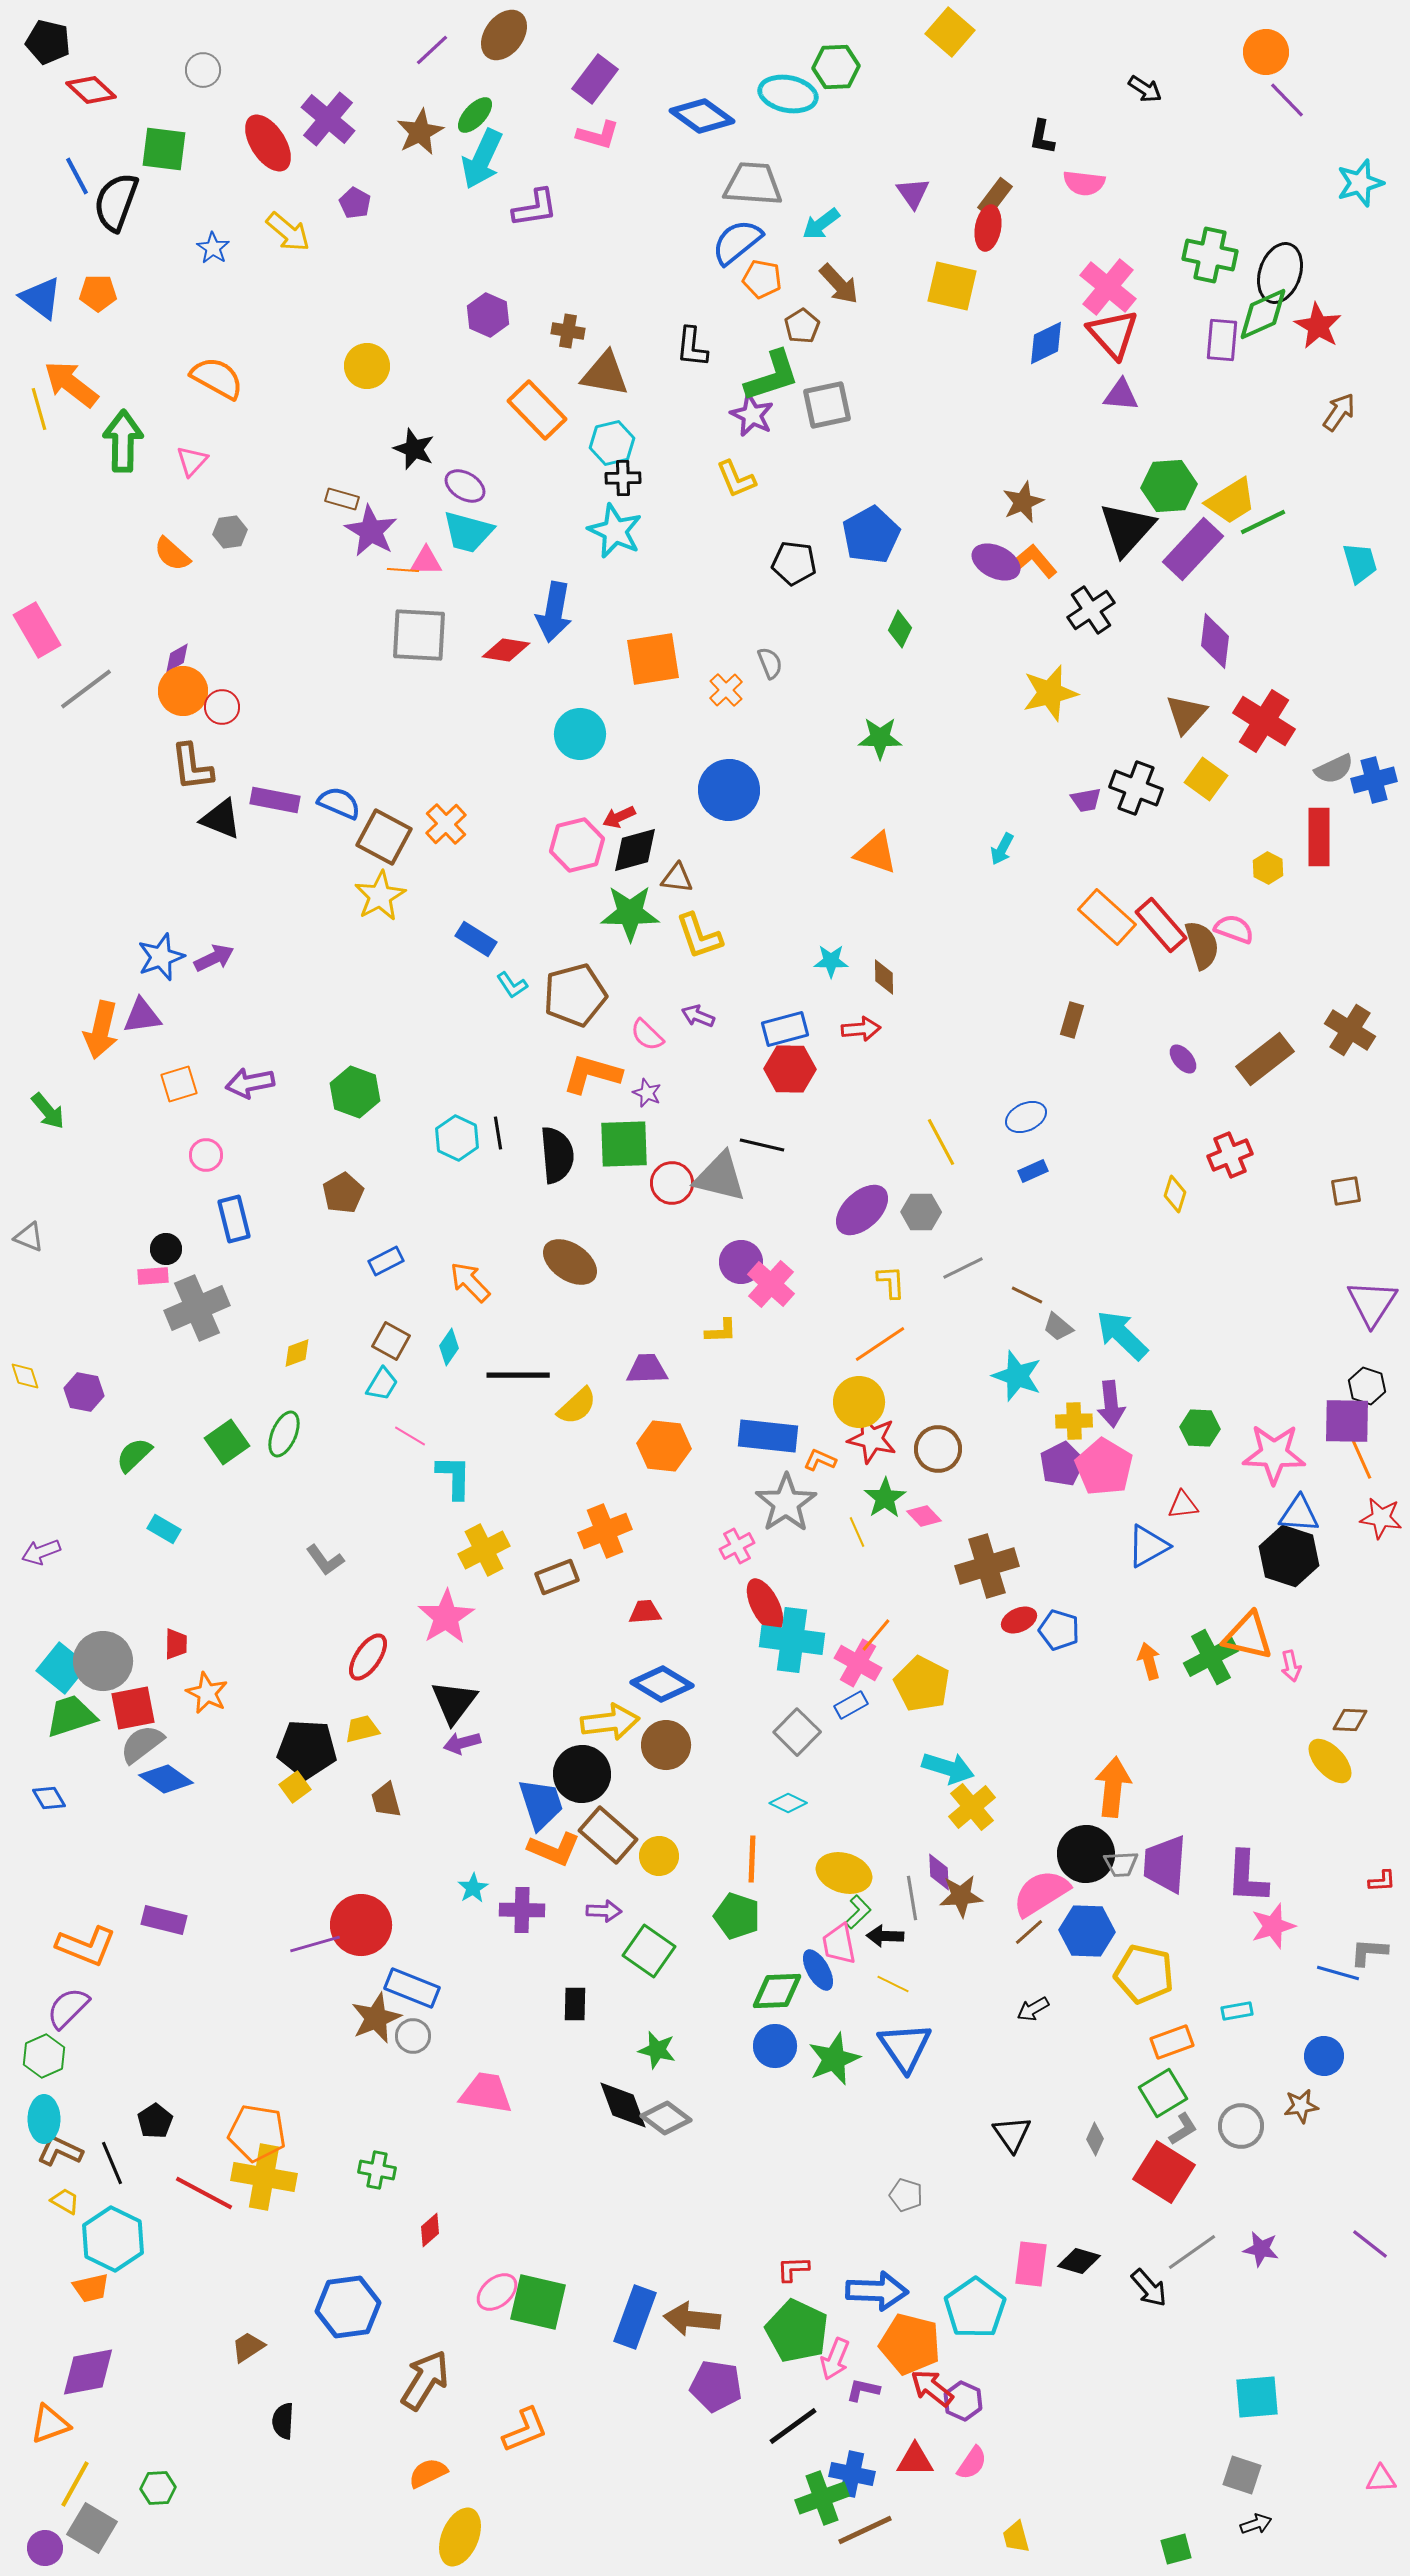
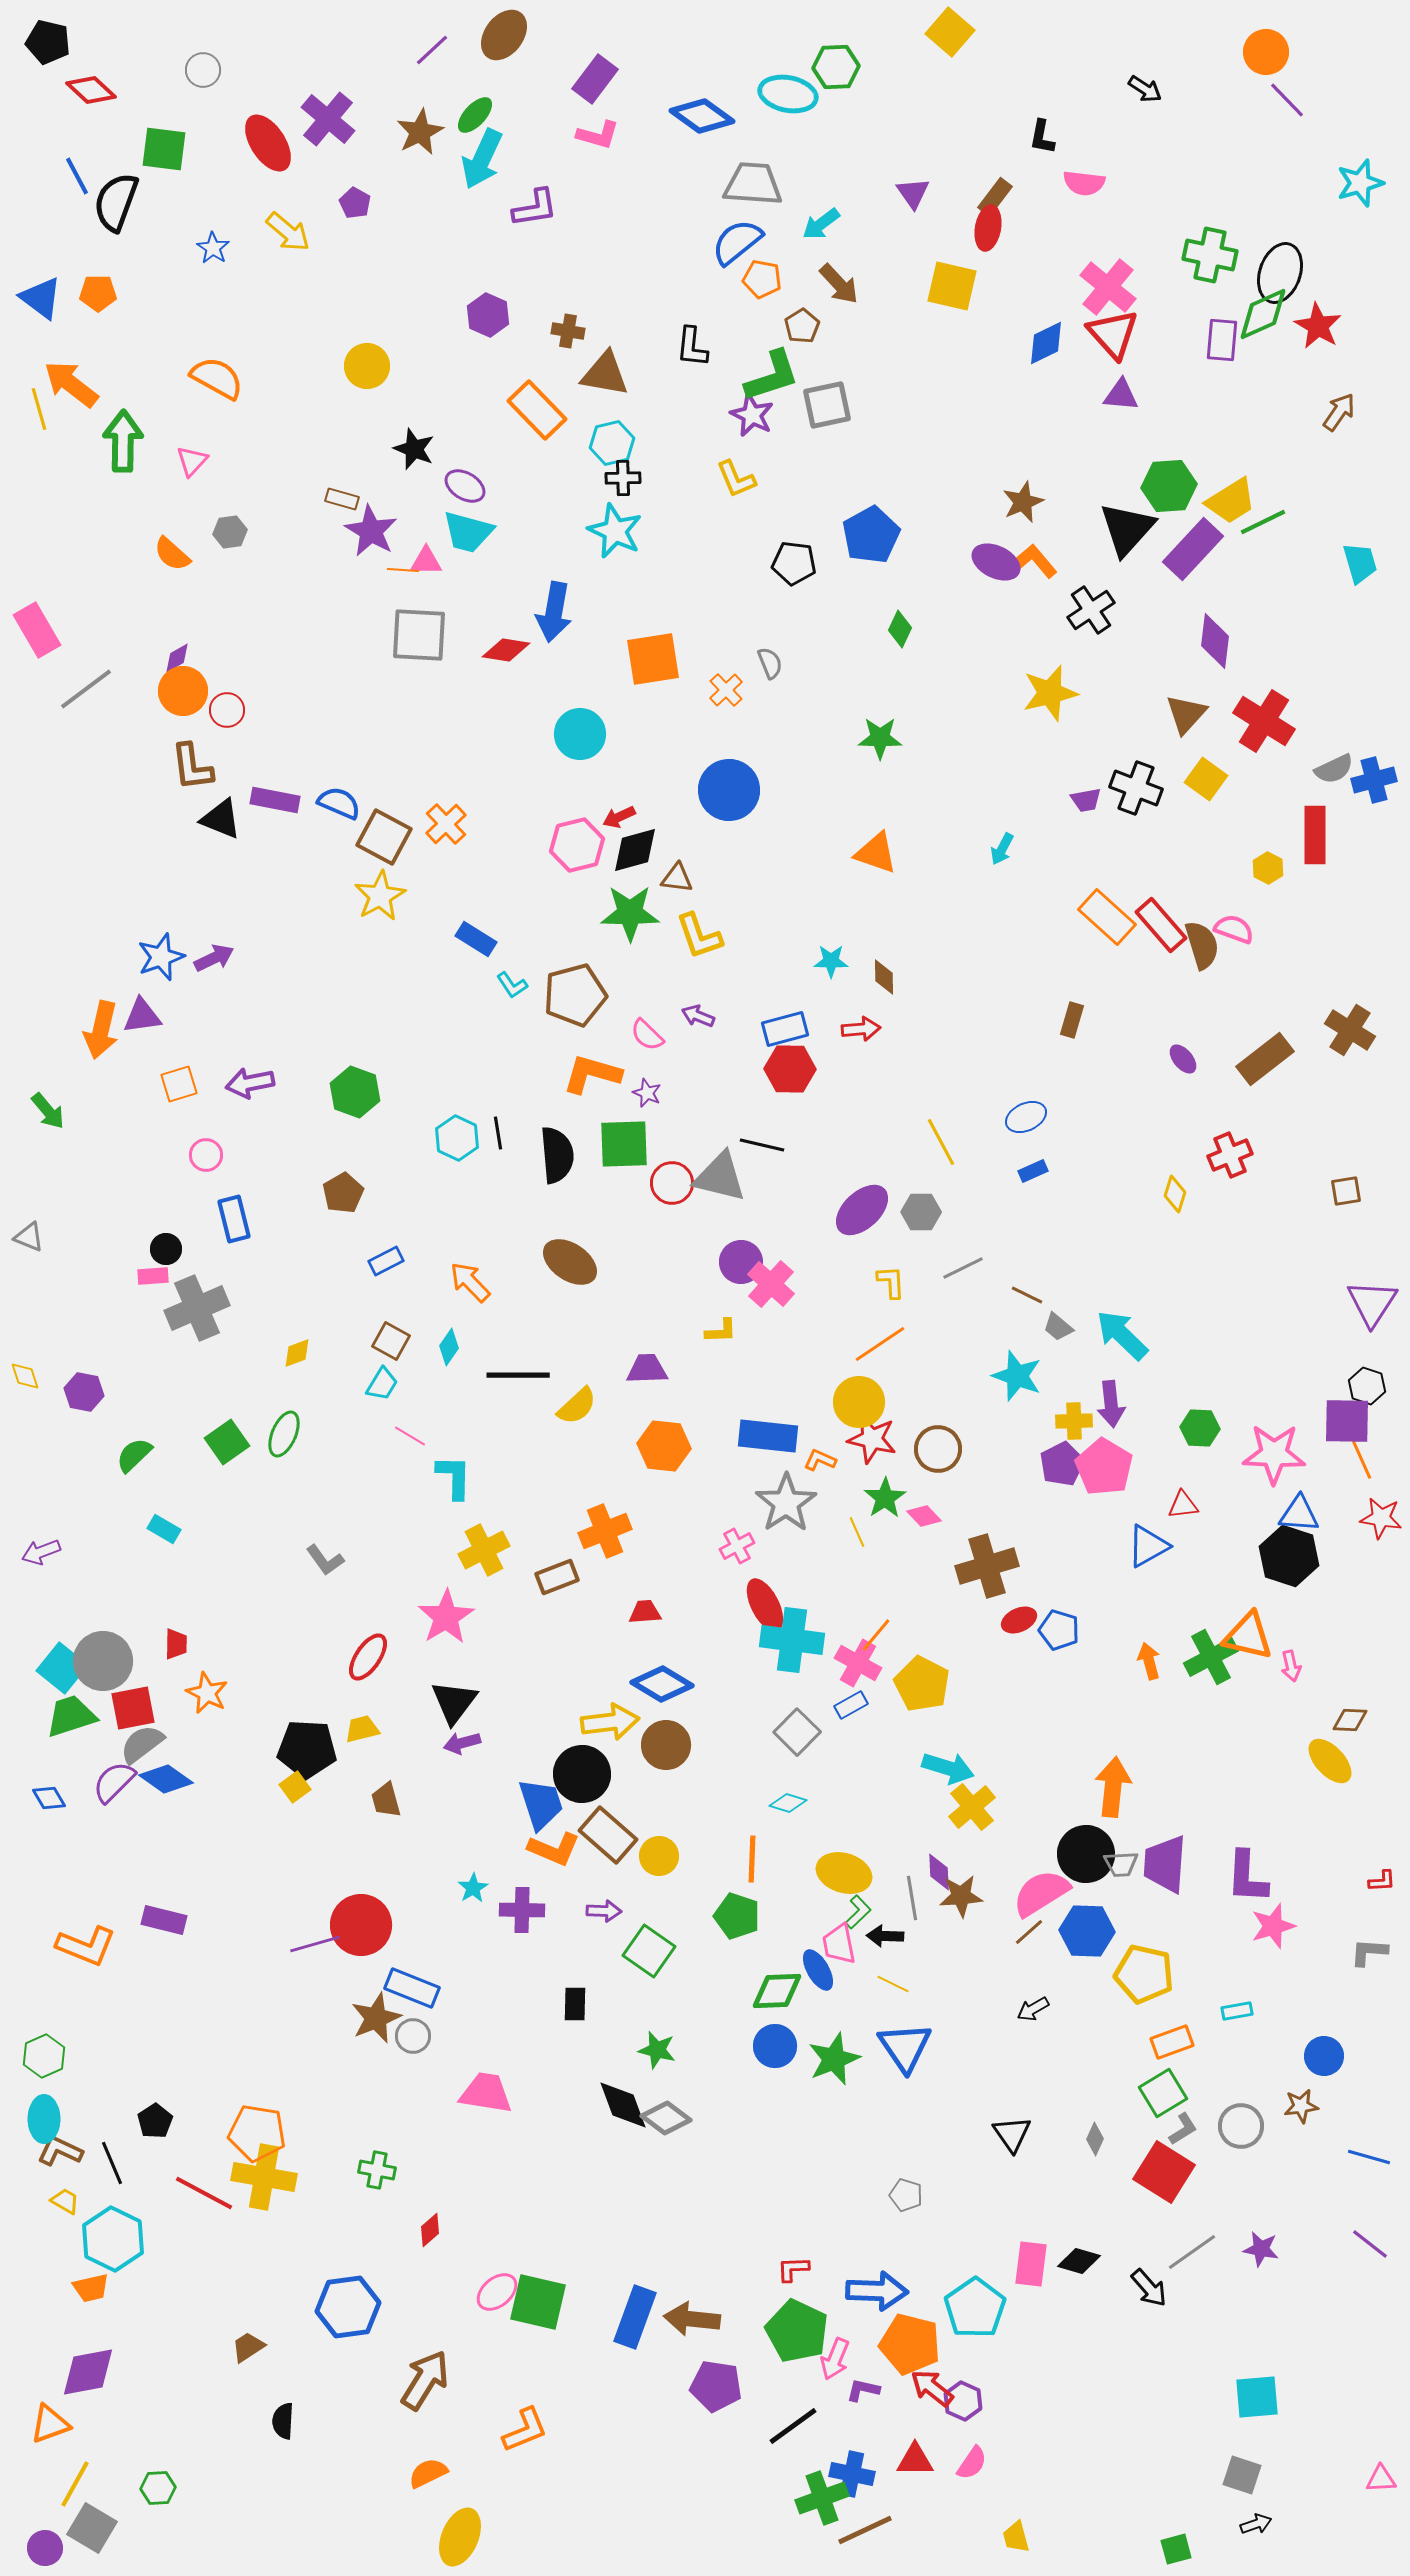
red circle at (222, 707): moved 5 px right, 3 px down
red rectangle at (1319, 837): moved 4 px left, 2 px up
cyan diamond at (788, 1803): rotated 9 degrees counterclockwise
blue line at (1338, 1973): moved 31 px right, 184 px down
purple semicircle at (68, 2008): moved 46 px right, 226 px up
